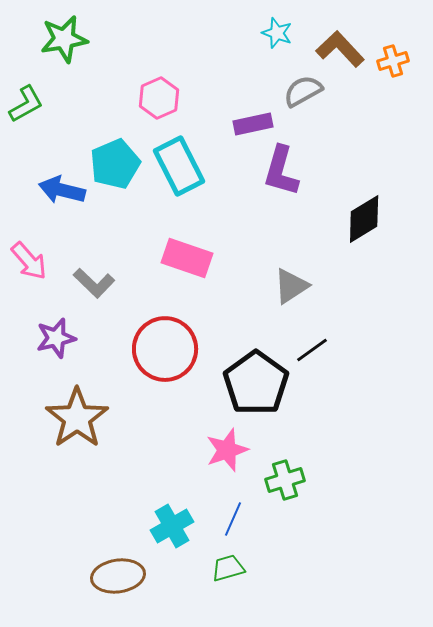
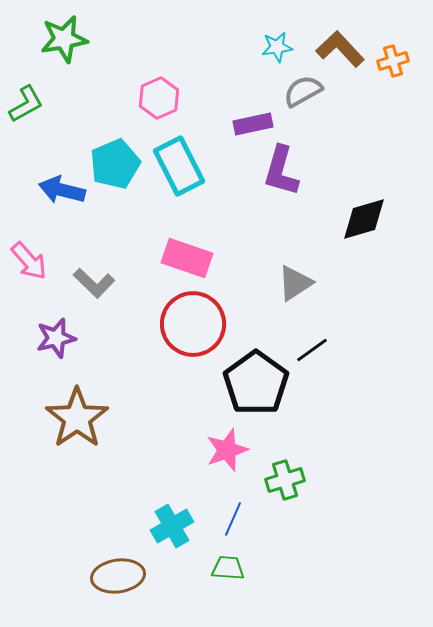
cyan star: moved 14 px down; rotated 28 degrees counterclockwise
black diamond: rotated 15 degrees clockwise
gray triangle: moved 4 px right, 3 px up
red circle: moved 28 px right, 25 px up
green trapezoid: rotated 20 degrees clockwise
